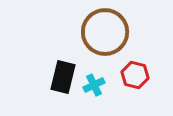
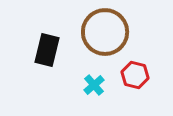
black rectangle: moved 16 px left, 27 px up
cyan cross: rotated 15 degrees counterclockwise
